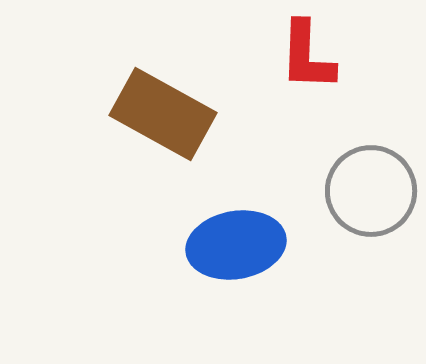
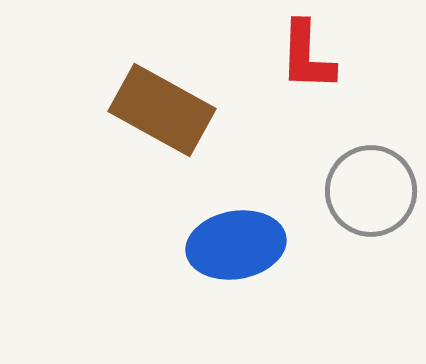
brown rectangle: moved 1 px left, 4 px up
